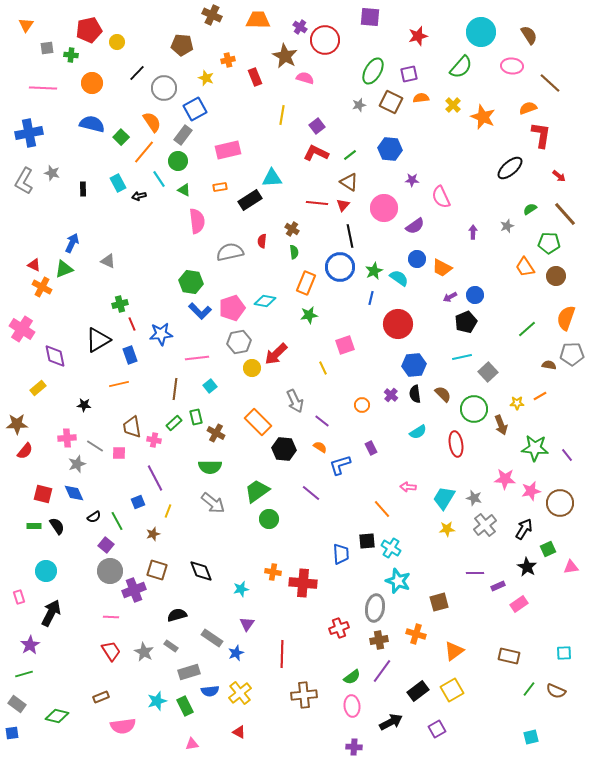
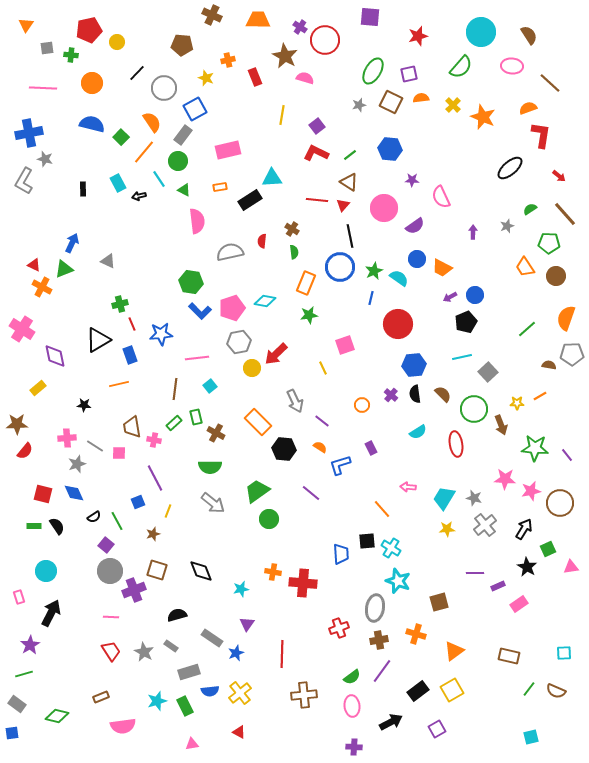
gray star at (52, 173): moved 7 px left, 14 px up
red line at (317, 203): moved 3 px up
